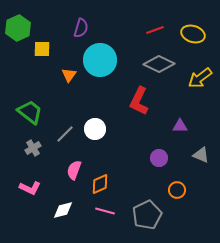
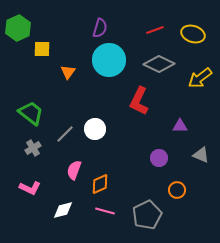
purple semicircle: moved 19 px right
cyan circle: moved 9 px right
orange triangle: moved 1 px left, 3 px up
green trapezoid: moved 1 px right, 1 px down
